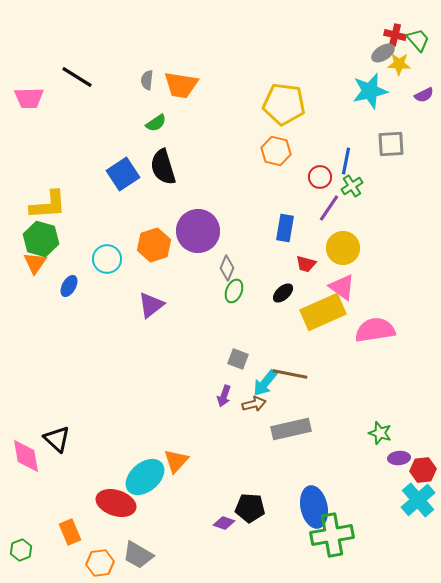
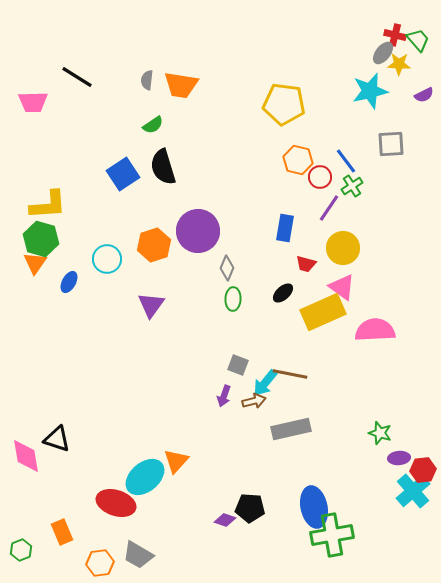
gray ellipse at (383, 53): rotated 20 degrees counterclockwise
pink trapezoid at (29, 98): moved 4 px right, 4 px down
green semicircle at (156, 123): moved 3 px left, 2 px down
orange hexagon at (276, 151): moved 22 px right, 9 px down
blue line at (346, 161): rotated 48 degrees counterclockwise
blue ellipse at (69, 286): moved 4 px up
green ellipse at (234, 291): moved 1 px left, 8 px down; rotated 20 degrees counterclockwise
purple triangle at (151, 305): rotated 16 degrees counterclockwise
pink semicircle at (375, 330): rotated 6 degrees clockwise
gray square at (238, 359): moved 6 px down
brown arrow at (254, 404): moved 3 px up
black triangle at (57, 439): rotated 24 degrees counterclockwise
cyan cross at (418, 500): moved 5 px left, 9 px up
purple diamond at (224, 523): moved 1 px right, 3 px up
orange rectangle at (70, 532): moved 8 px left
